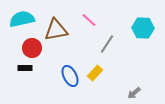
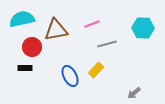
pink line: moved 3 px right, 4 px down; rotated 63 degrees counterclockwise
gray line: rotated 42 degrees clockwise
red circle: moved 1 px up
yellow rectangle: moved 1 px right, 3 px up
